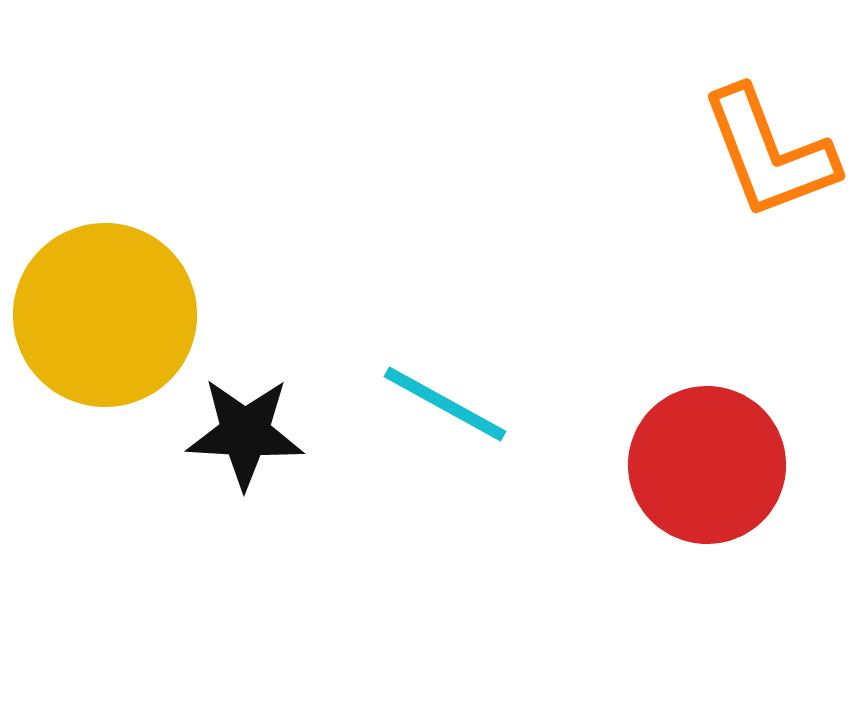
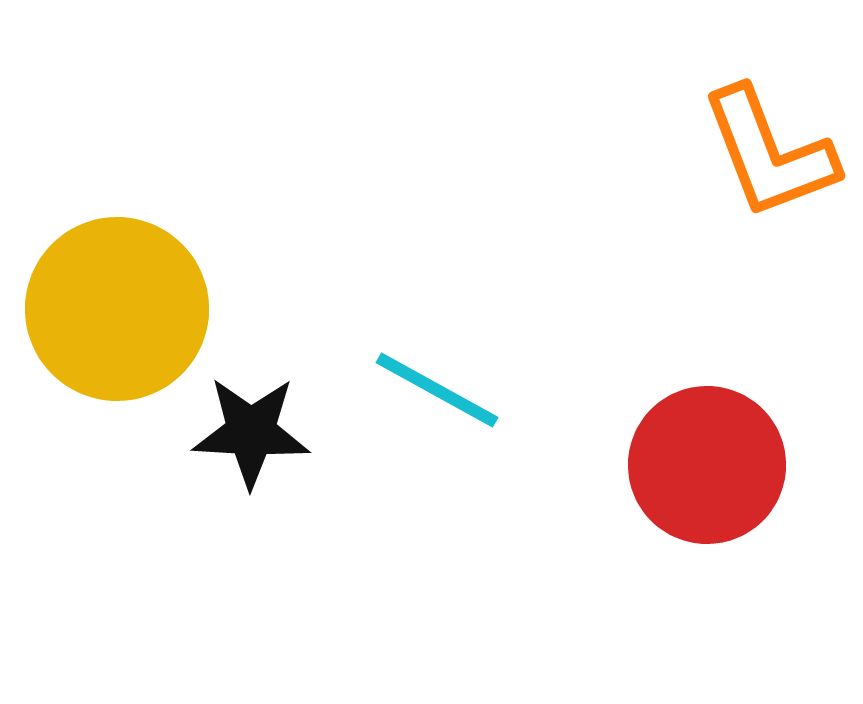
yellow circle: moved 12 px right, 6 px up
cyan line: moved 8 px left, 14 px up
black star: moved 6 px right, 1 px up
